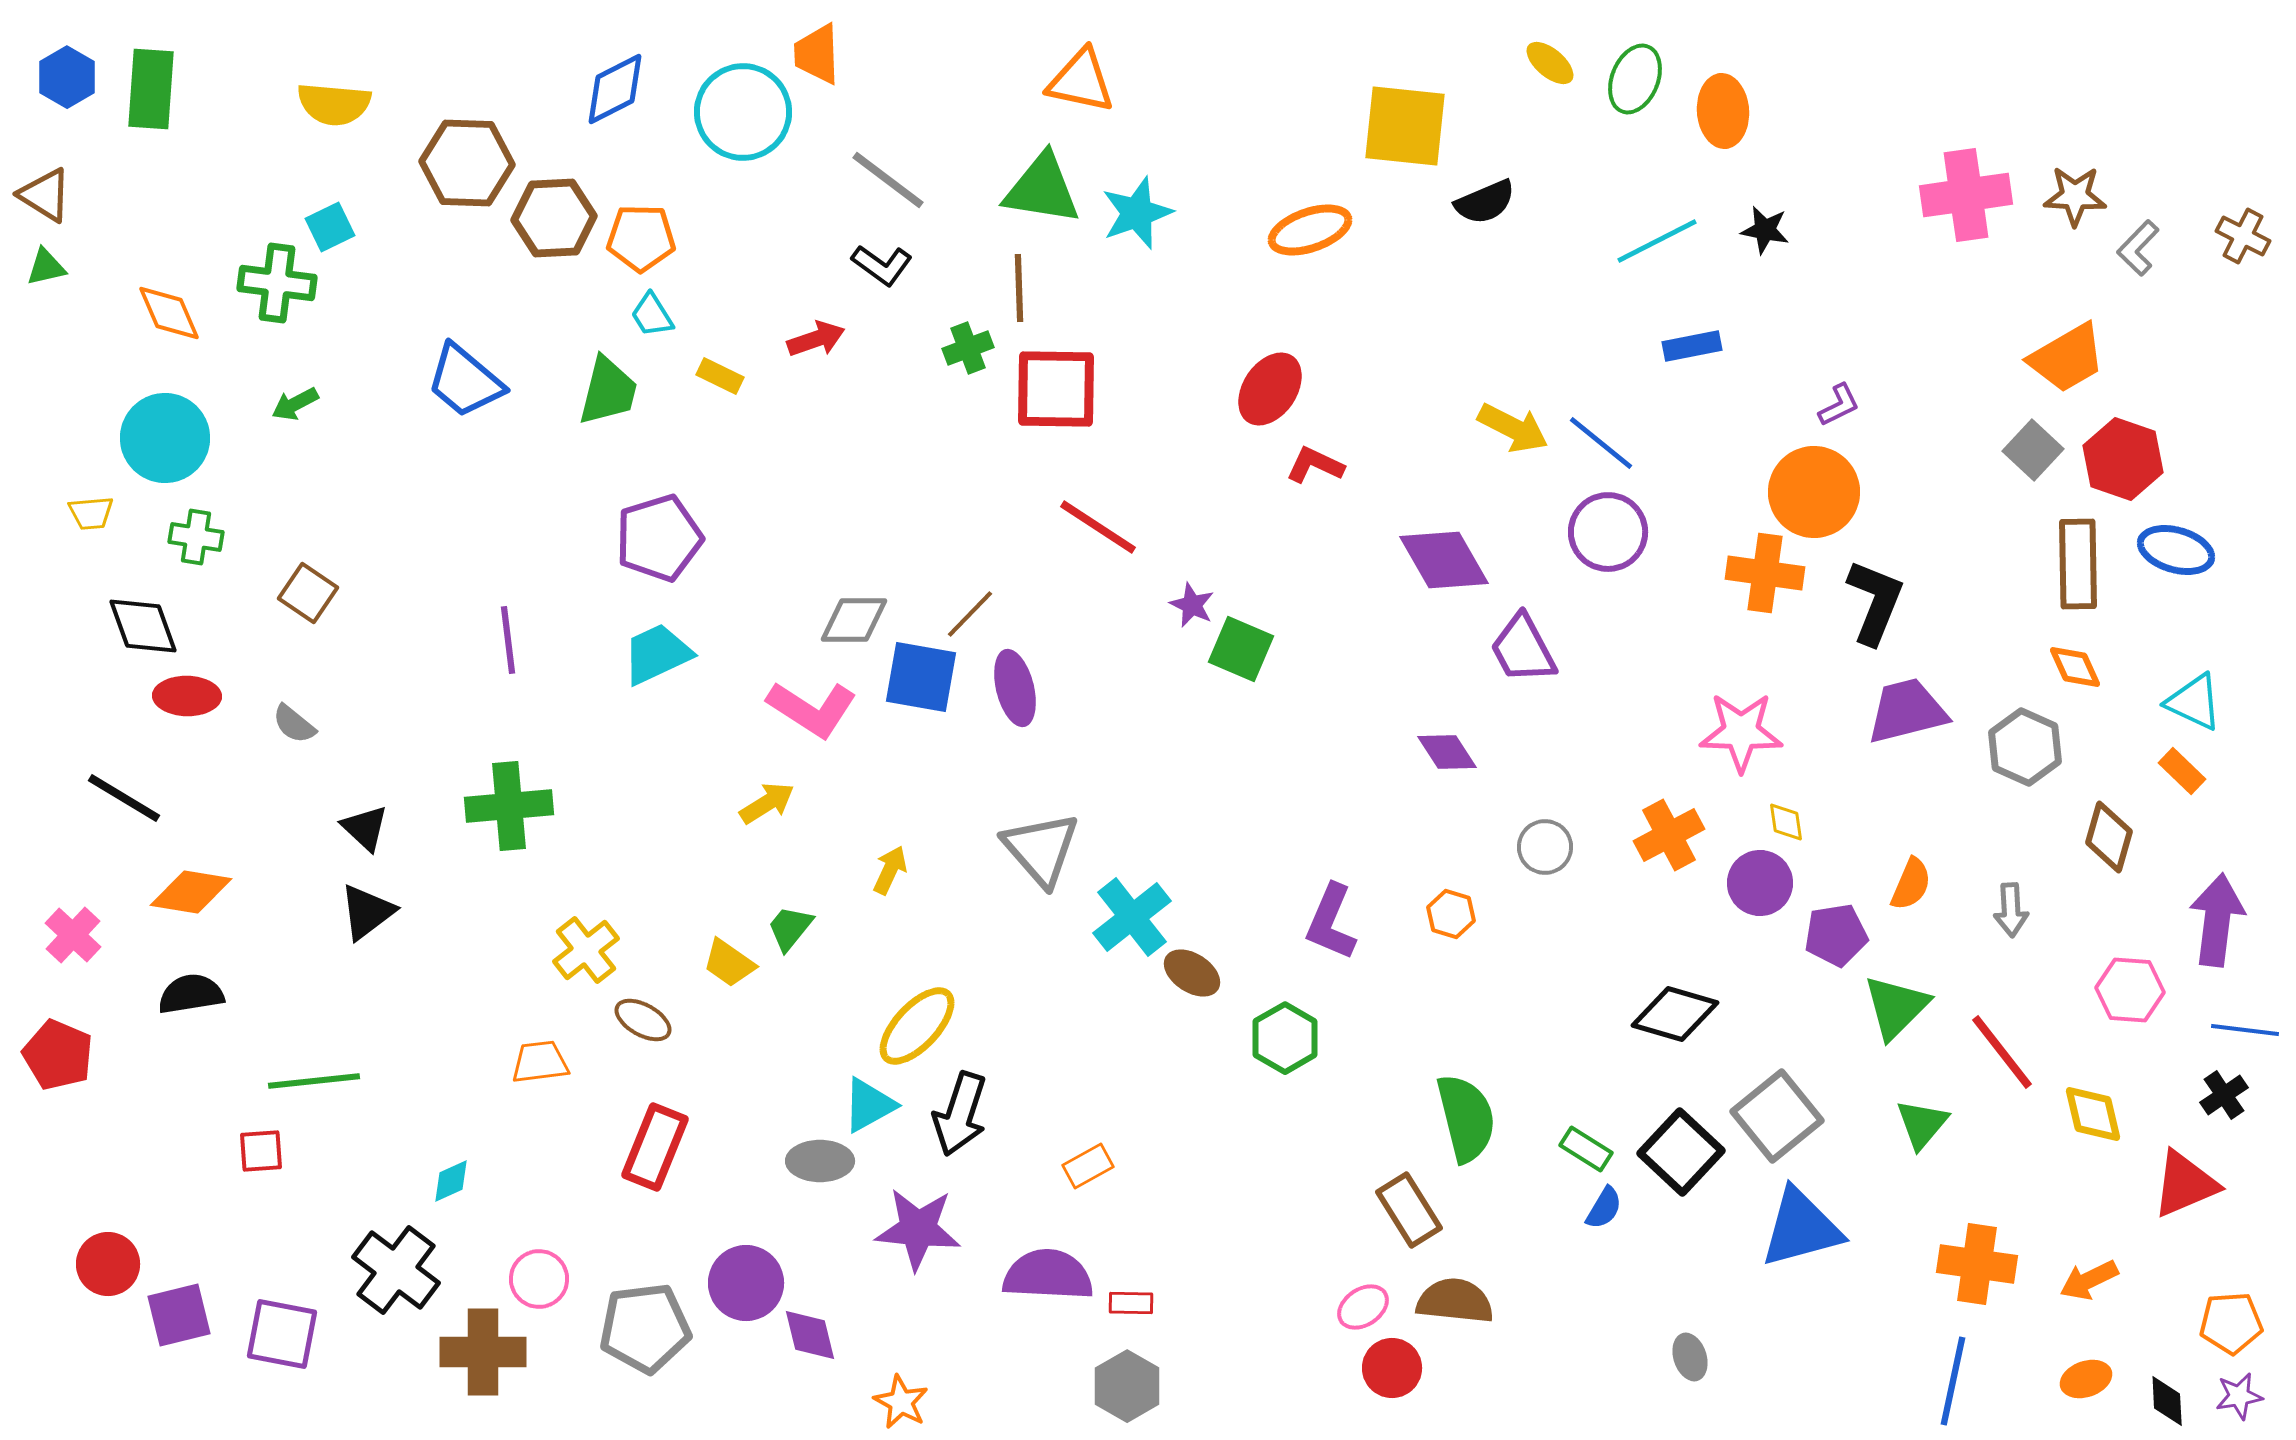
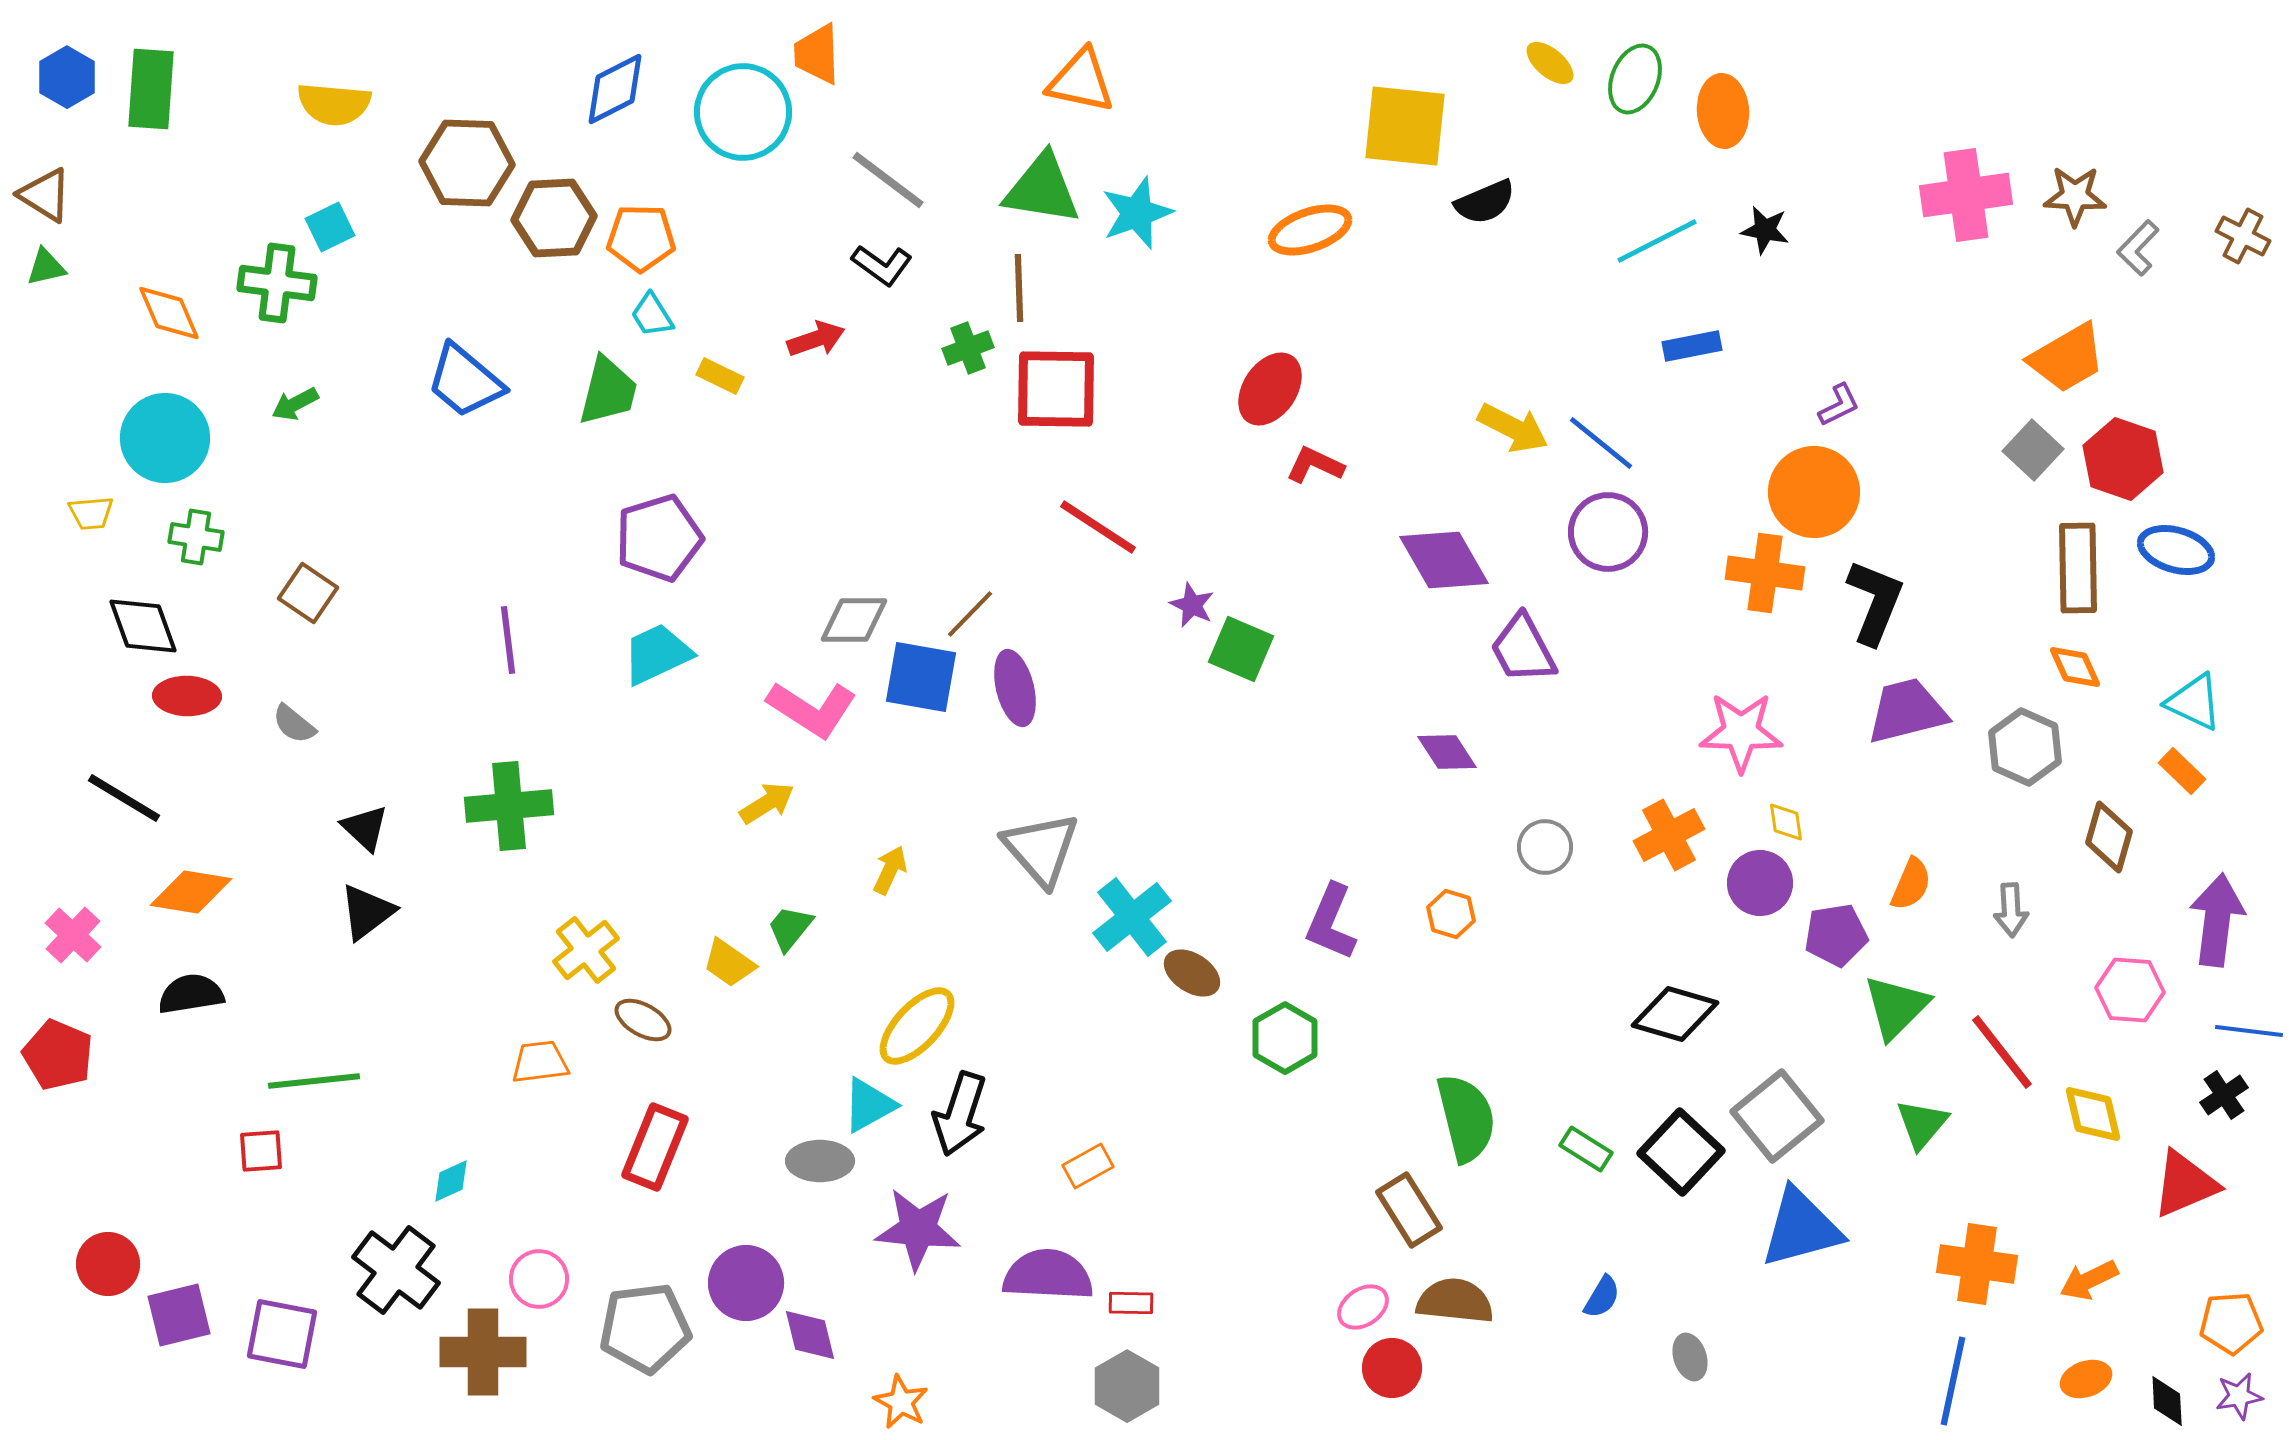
brown rectangle at (2078, 564): moved 4 px down
blue line at (2245, 1030): moved 4 px right, 1 px down
blue semicircle at (1604, 1208): moved 2 px left, 89 px down
